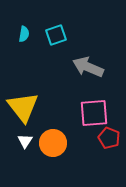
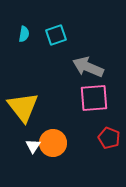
pink square: moved 15 px up
white triangle: moved 8 px right, 5 px down
